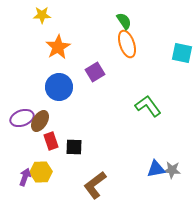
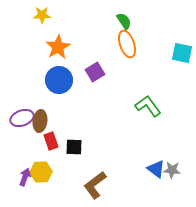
blue circle: moved 7 px up
brown ellipse: rotated 25 degrees counterclockwise
blue triangle: rotated 48 degrees clockwise
